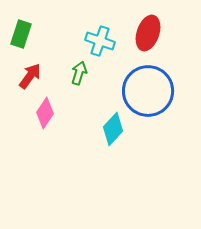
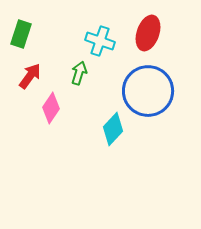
pink diamond: moved 6 px right, 5 px up
